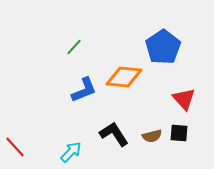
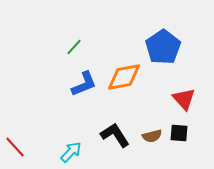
orange diamond: rotated 15 degrees counterclockwise
blue L-shape: moved 6 px up
black L-shape: moved 1 px right, 1 px down
